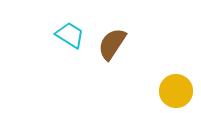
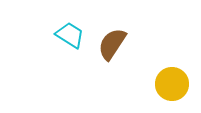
yellow circle: moved 4 px left, 7 px up
